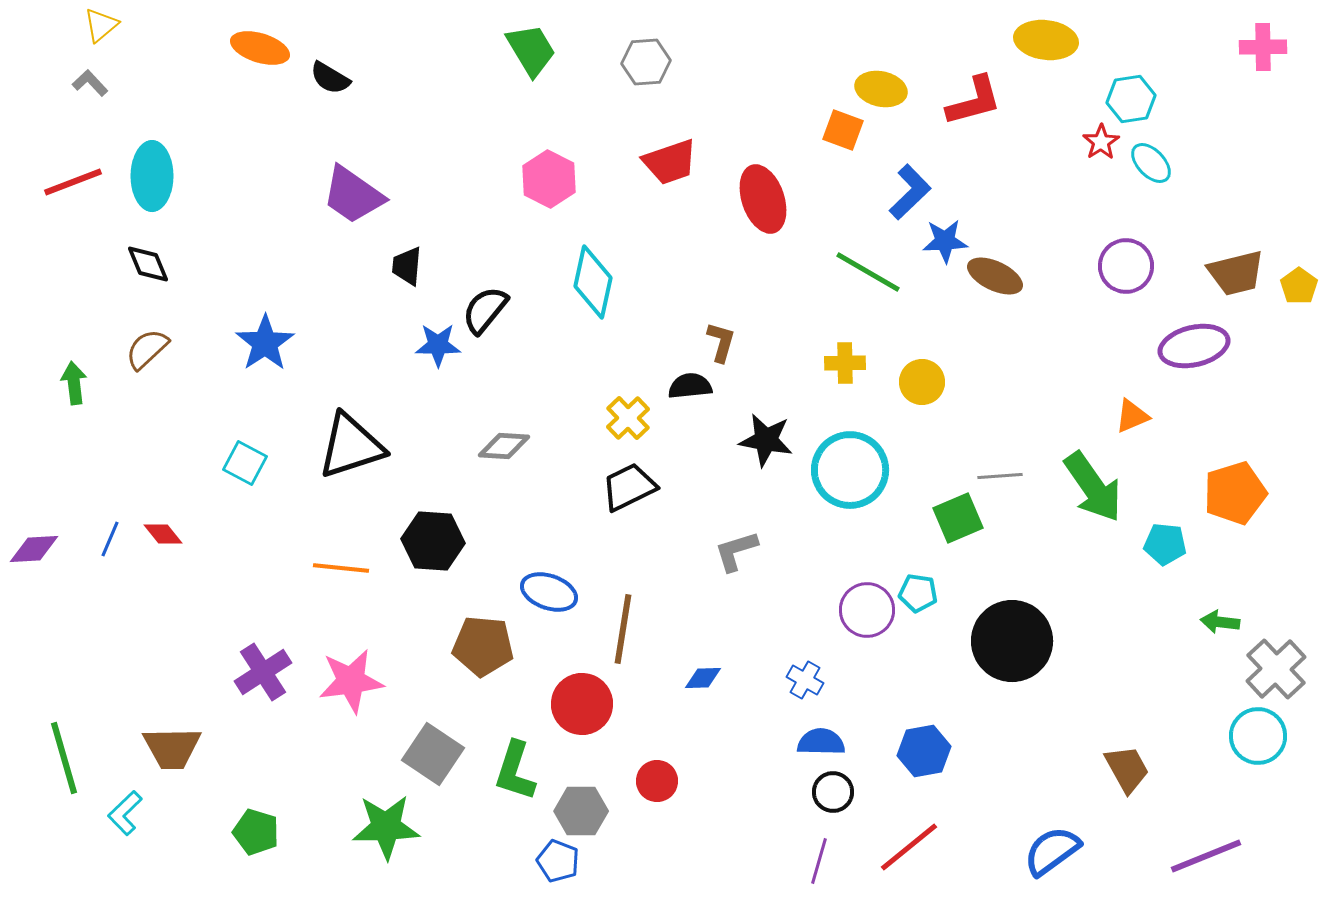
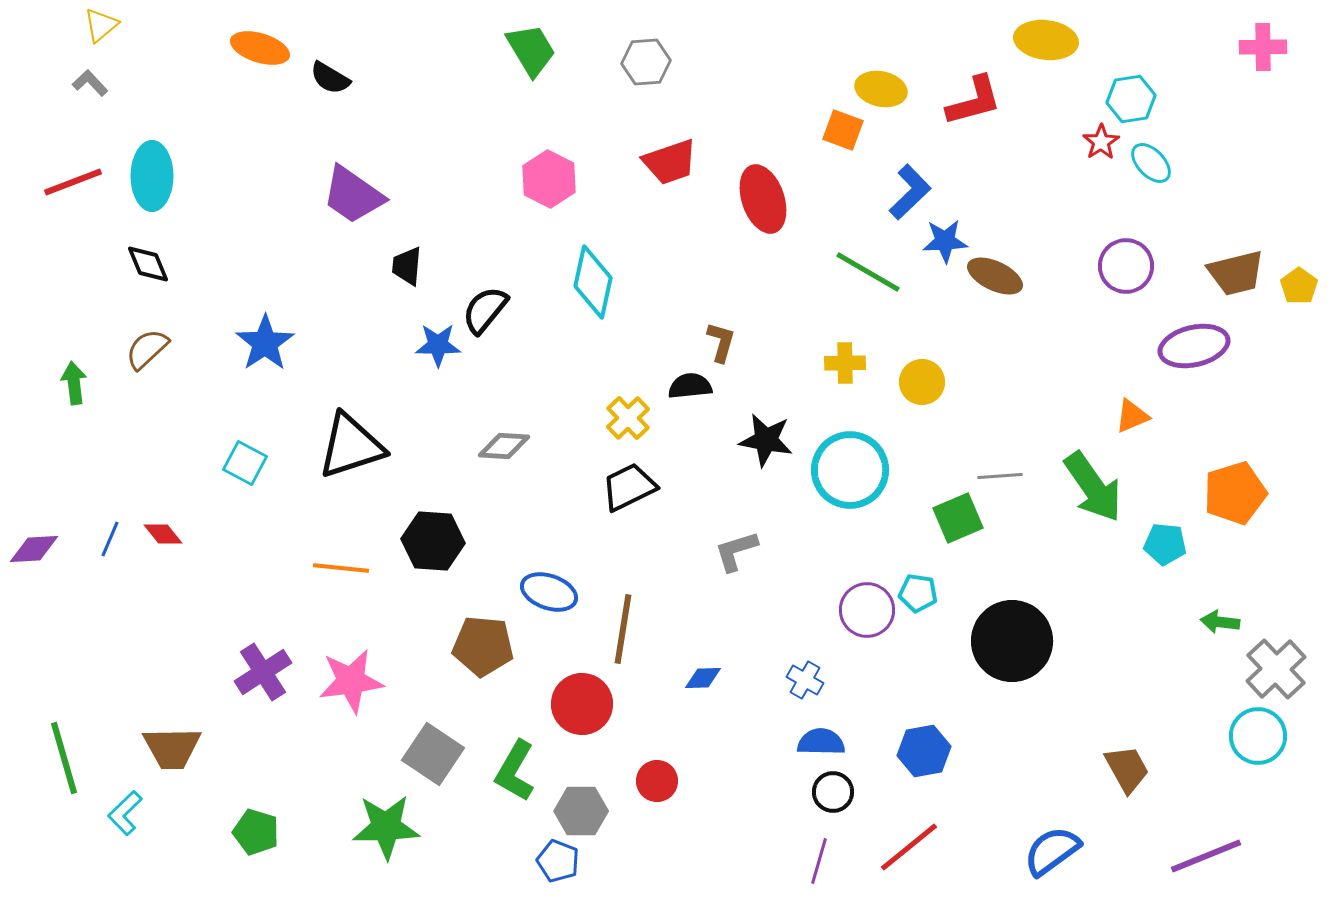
green L-shape at (515, 771): rotated 12 degrees clockwise
